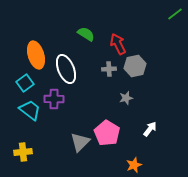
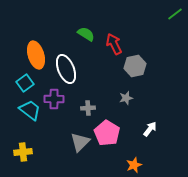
red arrow: moved 4 px left
gray cross: moved 21 px left, 39 px down
